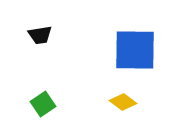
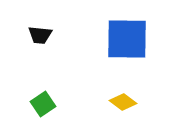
black trapezoid: rotated 15 degrees clockwise
blue square: moved 8 px left, 11 px up
